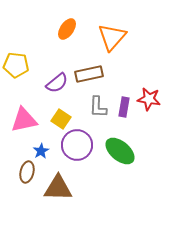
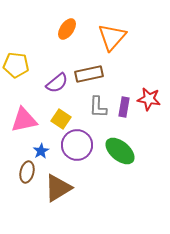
brown triangle: rotated 32 degrees counterclockwise
